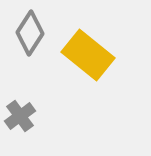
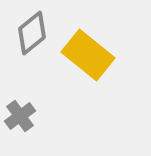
gray diamond: moved 2 px right; rotated 18 degrees clockwise
